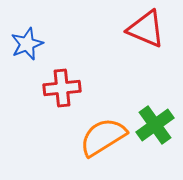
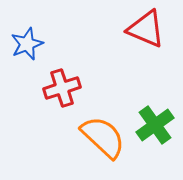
red cross: rotated 12 degrees counterclockwise
orange semicircle: rotated 75 degrees clockwise
